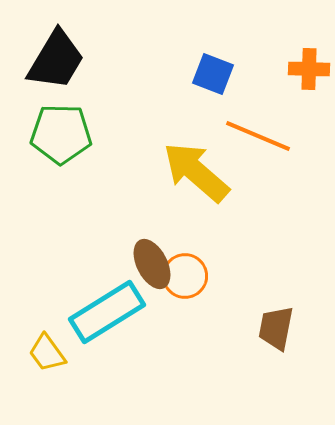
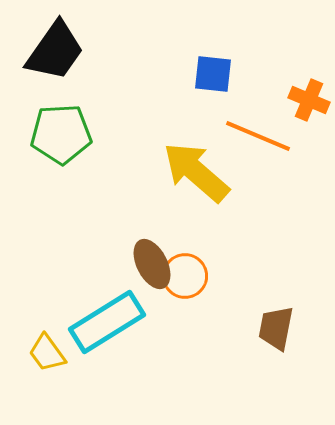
black trapezoid: moved 1 px left, 9 px up; rotated 4 degrees clockwise
orange cross: moved 31 px down; rotated 21 degrees clockwise
blue square: rotated 15 degrees counterclockwise
green pentagon: rotated 4 degrees counterclockwise
cyan rectangle: moved 10 px down
